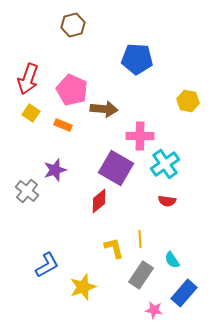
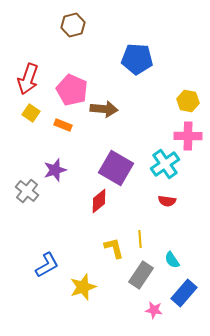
pink cross: moved 48 px right
